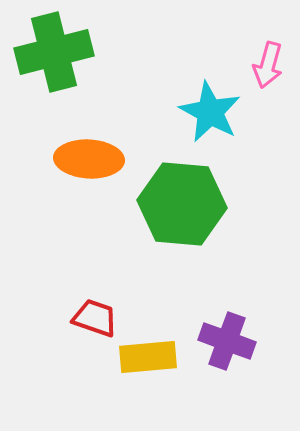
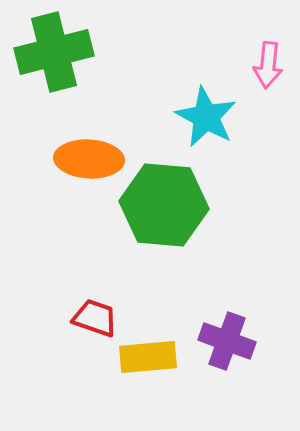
pink arrow: rotated 9 degrees counterclockwise
cyan star: moved 4 px left, 5 px down
green hexagon: moved 18 px left, 1 px down
